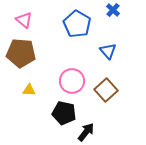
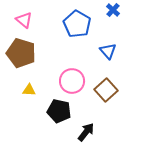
brown pentagon: rotated 12 degrees clockwise
black pentagon: moved 5 px left, 2 px up
